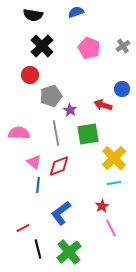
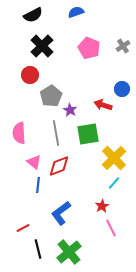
black semicircle: rotated 36 degrees counterclockwise
gray pentagon: rotated 15 degrees counterclockwise
pink semicircle: rotated 95 degrees counterclockwise
cyan line: rotated 40 degrees counterclockwise
